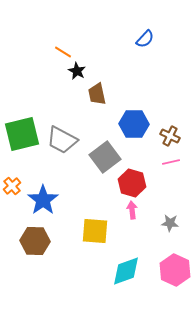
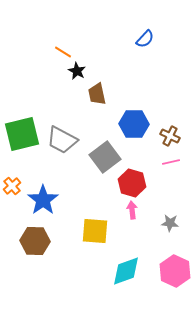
pink hexagon: moved 1 px down
